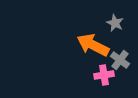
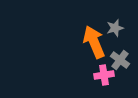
gray star: moved 5 px down; rotated 30 degrees clockwise
orange arrow: moved 1 px right, 3 px up; rotated 40 degrees clockwise
